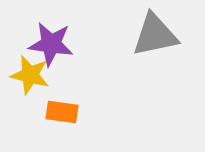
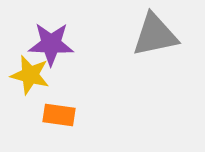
purple star: rotated 6 degrees counterclockwise
orange rectangle: moved 3 px left, 3 px down
